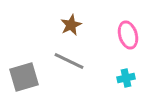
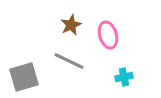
pink ellipse: moved 20 px left
cyan cross: moved 2 px left, 1 px up
